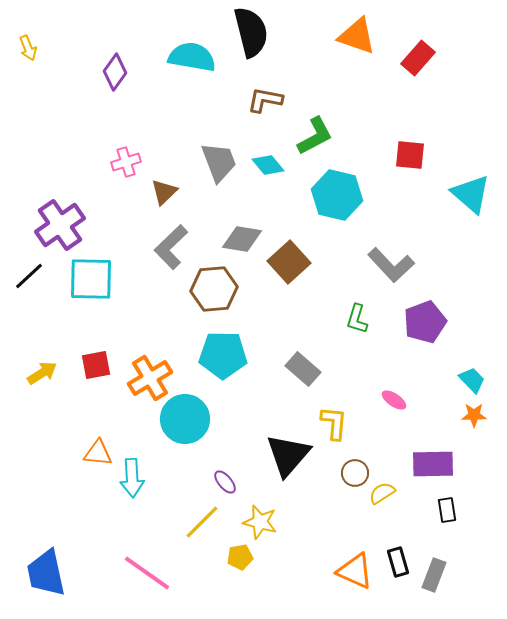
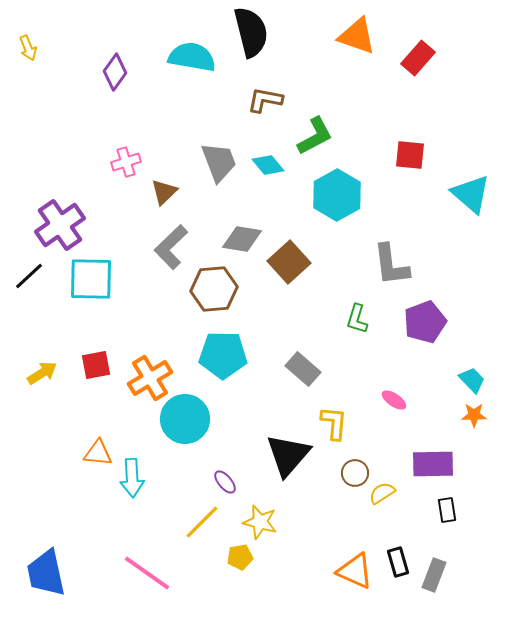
cyan hexagon at (337, 195): rotated 18 degrees clockwise
gray L-shape at (391, 265): rotated 36 degrees clockwise
